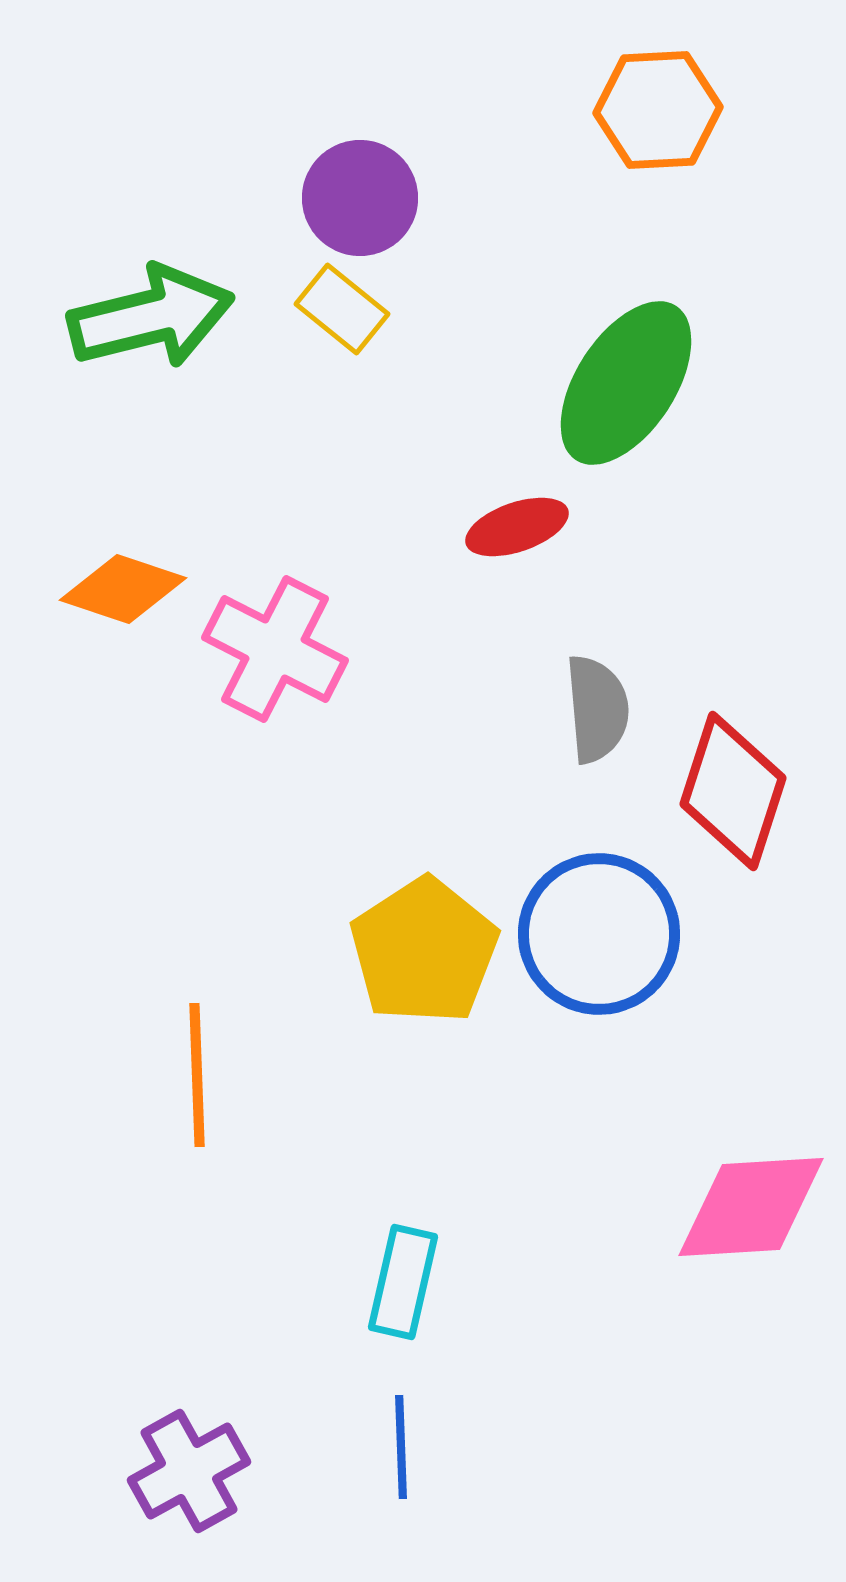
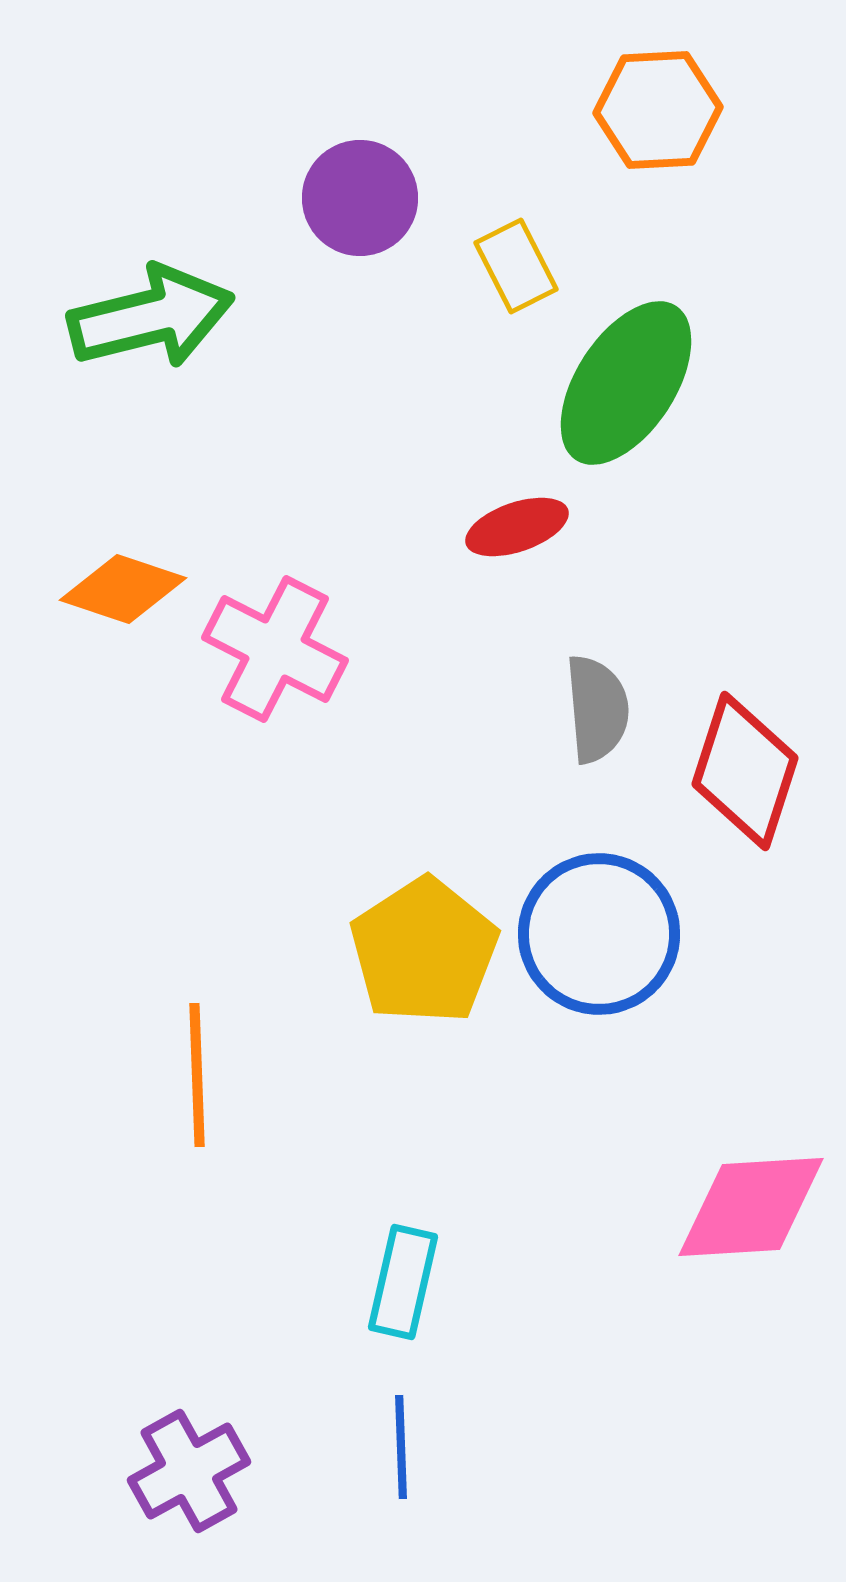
yellow rectangle: moved 174 px right, 43 px up; rotated 24 degrees clockwise
red diamond: moved 12 px right, 20 px up
